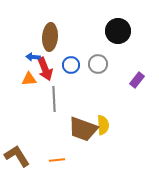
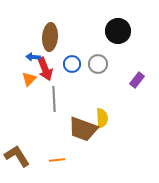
blue circle: moved 1 px right, 1 px up
orange triangle: rotated 42 degrees counterclockwise
yellow semicircle: moved 1 px left, 7 px up
